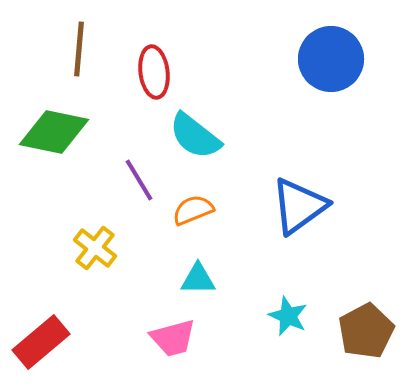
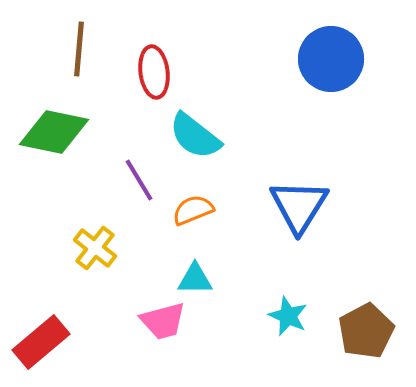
blue triangle: rotated 22 degrees counterclockwise
cyan triangle: moved 3 px left
pink trapezoid: moved 10 px left, 17 px up
